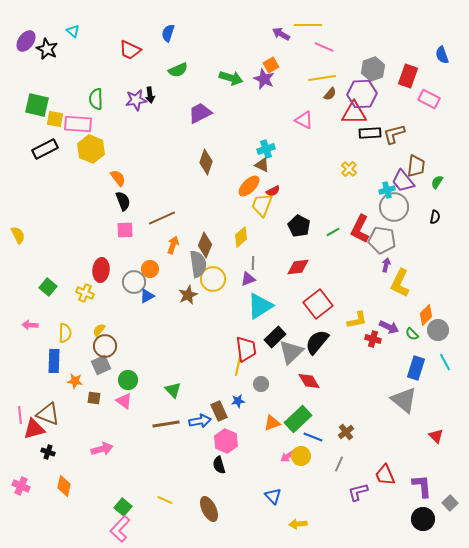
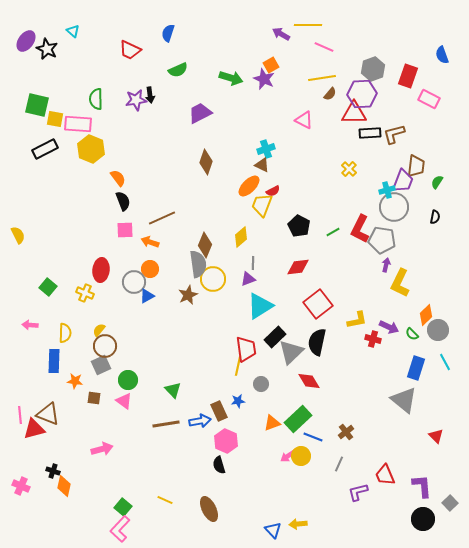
purple trapezoid at (403, 181): rotated 120 degrees counterclockwise
orange arrow at (173, 245): moved 23 px left, 3 px up; rotated 90 degrees counterclockwise
black semicircle at (317, 342): rotated 28 degrees counterclockwise
black cross at (48, 452): moved 5 px right, 19 px down
blue triangle at (273, 496): moved 34 px down
